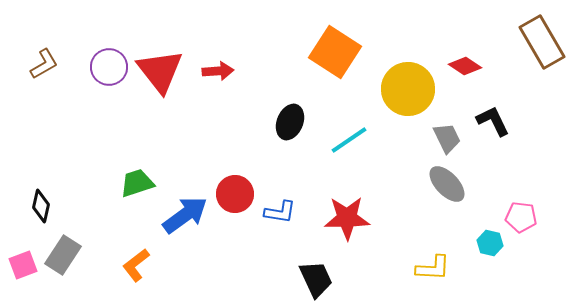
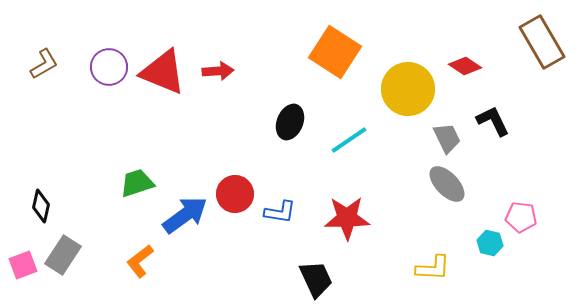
red triangle: moved 3 px right, 1 px down; rotated 30 degrees counterclockwise
orange L-shape: moved 4 px right, 4 px up
